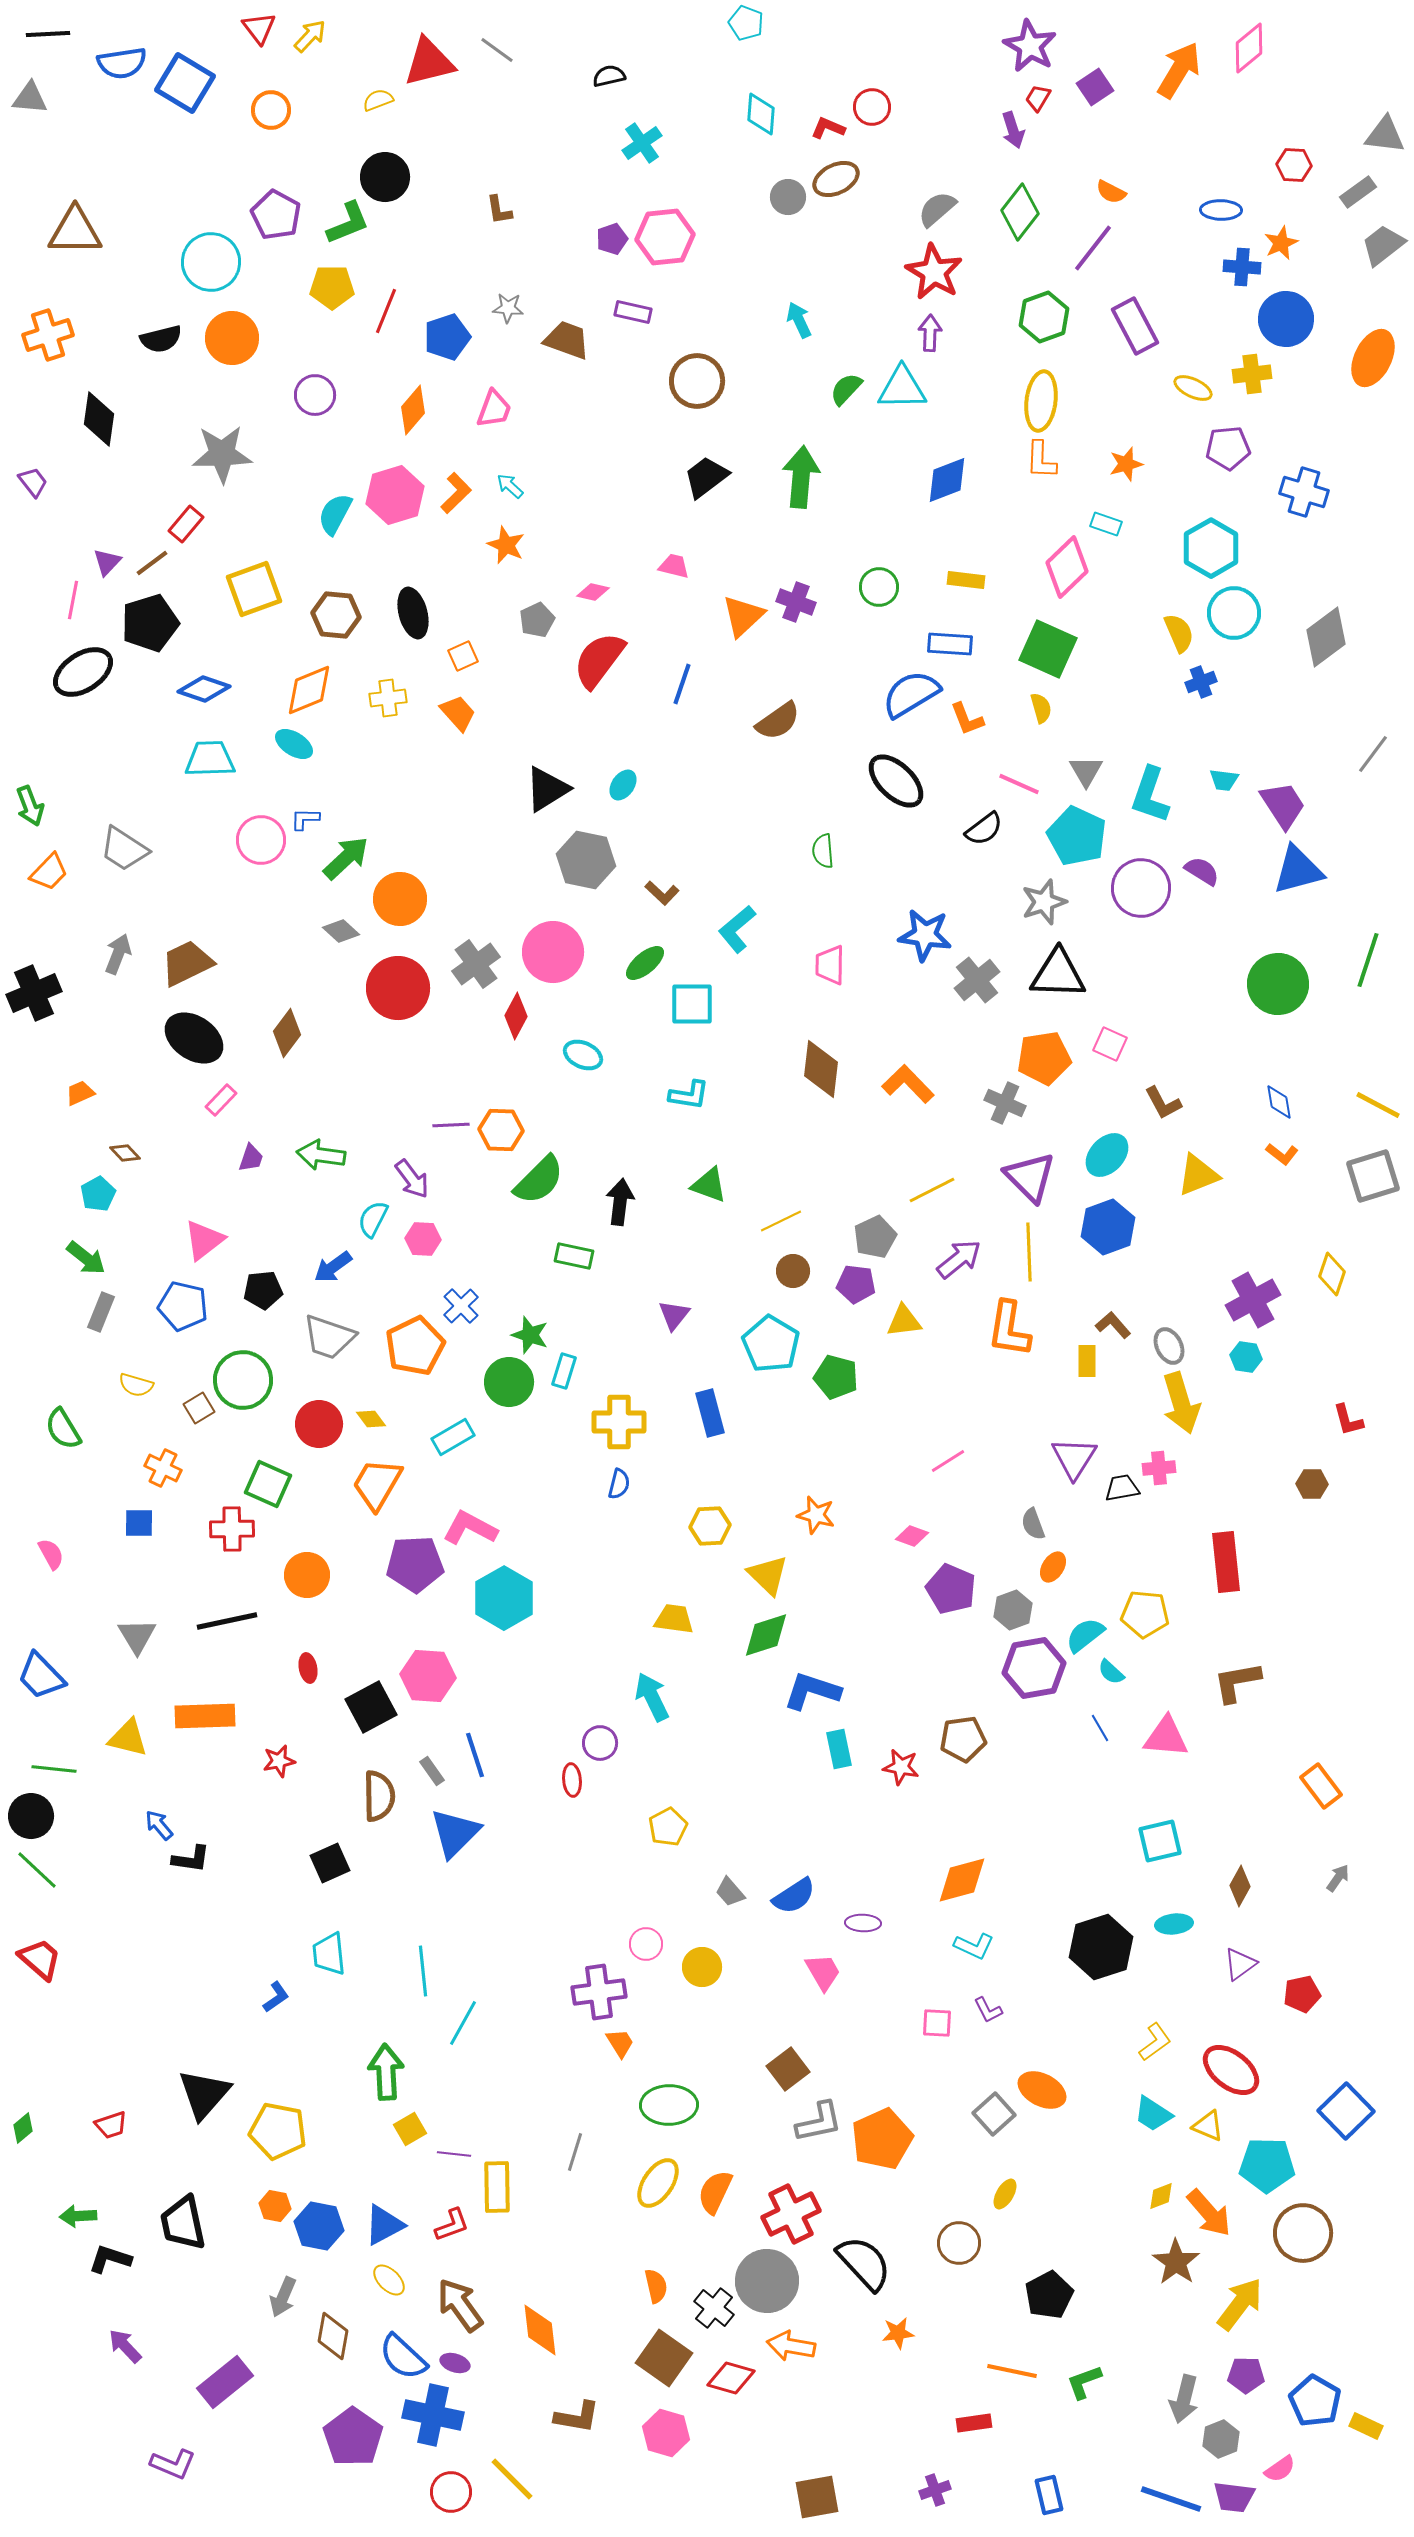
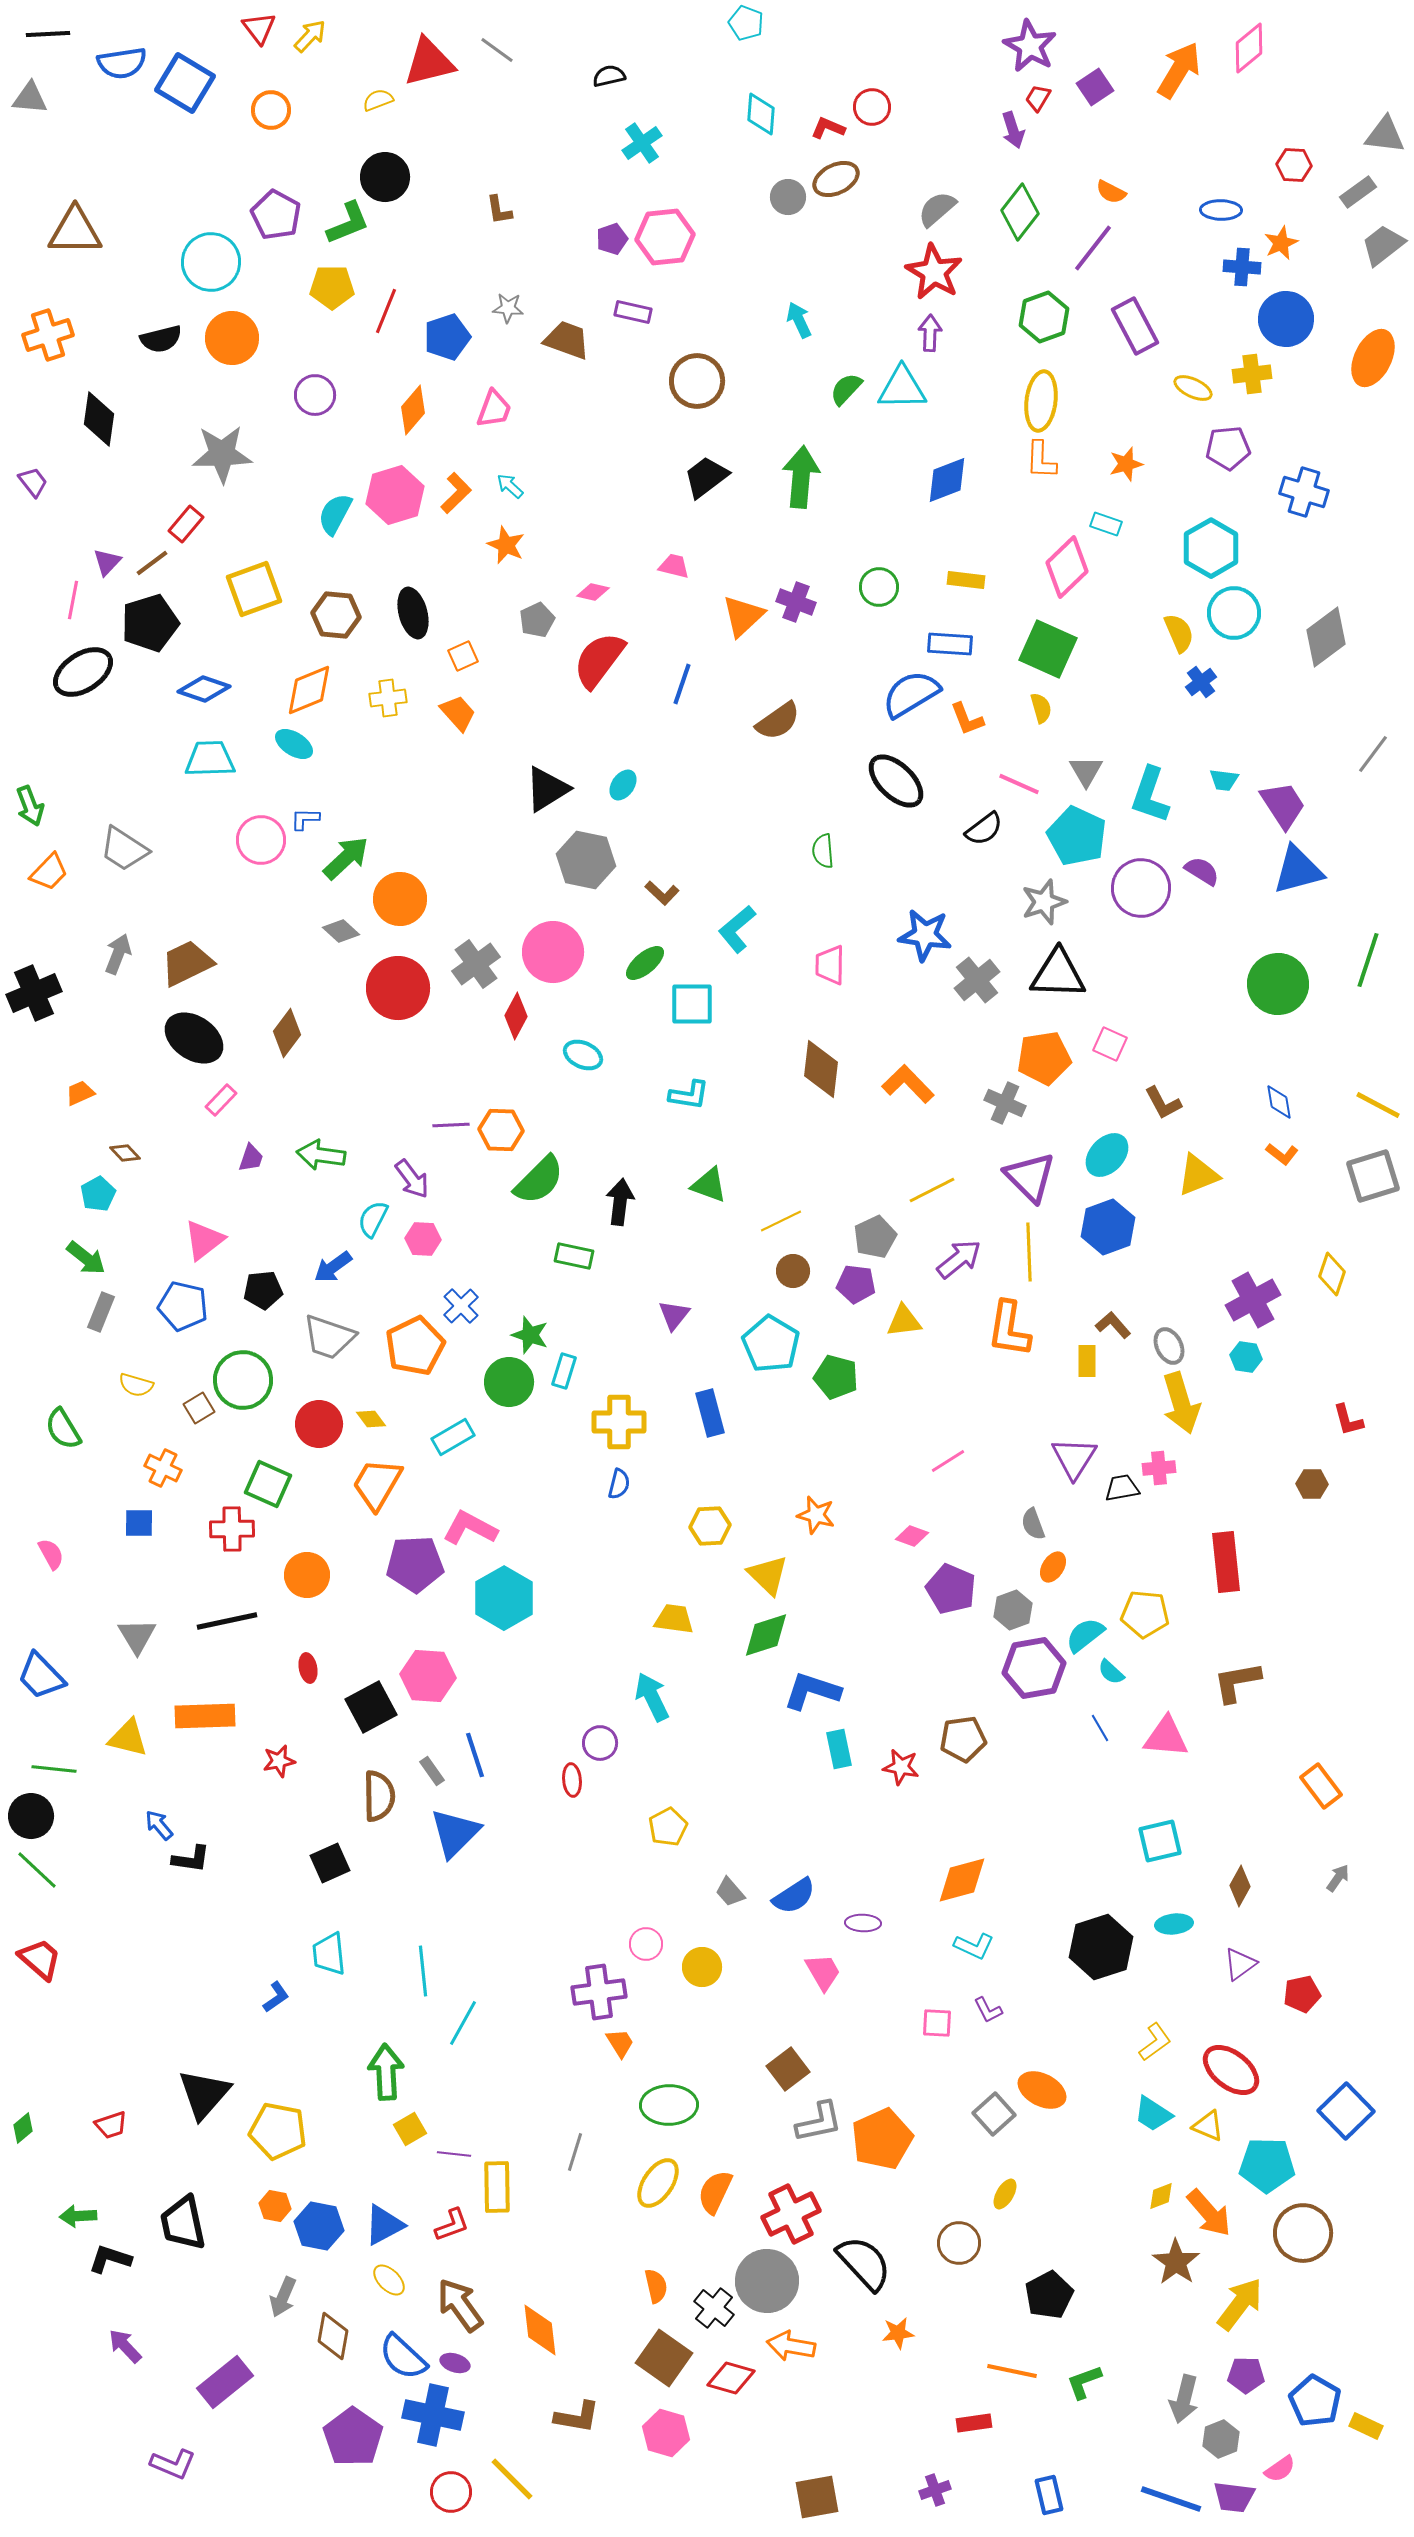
blue cross at (1201, 682): rotated 16 degrees counterclockwise
